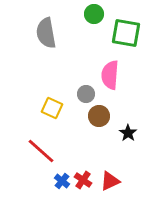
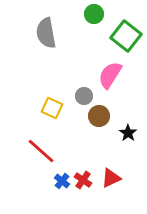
green square: moved 3 px down; rotated 28 degrees clockwise
pink semicircle: rotated 28 degrees clockwise
gray circle: moved 2 px left, 2 px down
red triangle: moved 1 px right, 3 px up
